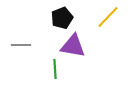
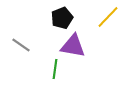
gray line: rotated 36 degrees clockwise
green line: rotated 12 degrees clockwise
